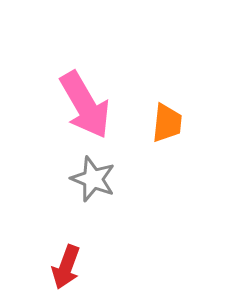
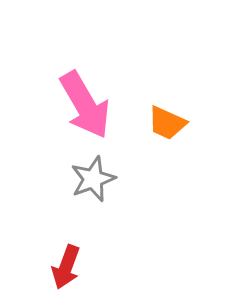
orange trapezoid: rotated 108 degrees clockwise
gray star: rotated 30 degrees clockwise
